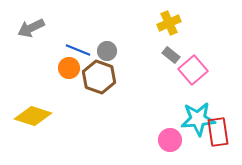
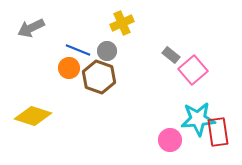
yellow cross: moved 47 px left
